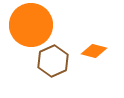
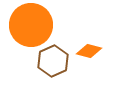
orange diamond: moved 5 px left
